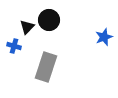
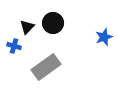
black circle: moved 4 px right, 3 px down
gray rectangle: rotated 36 degrees clockwise
